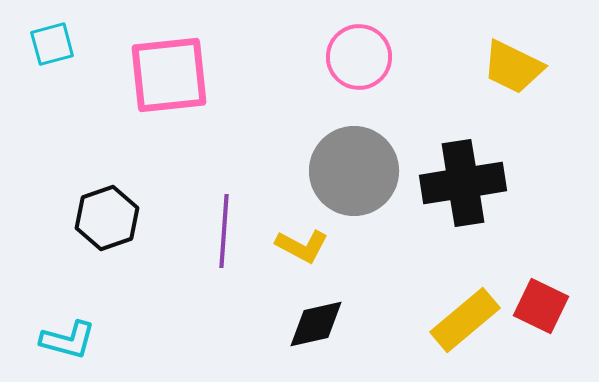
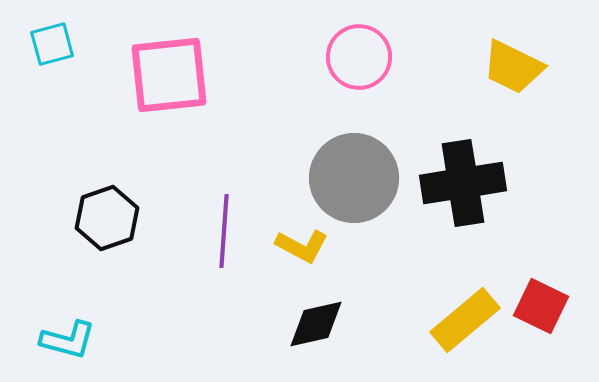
gray circle: moved 7 px down
